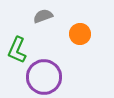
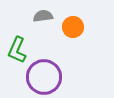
gray semicircle: rotated 12 degrees clockwise
orange circle: moved 7 px left, 7 px up
